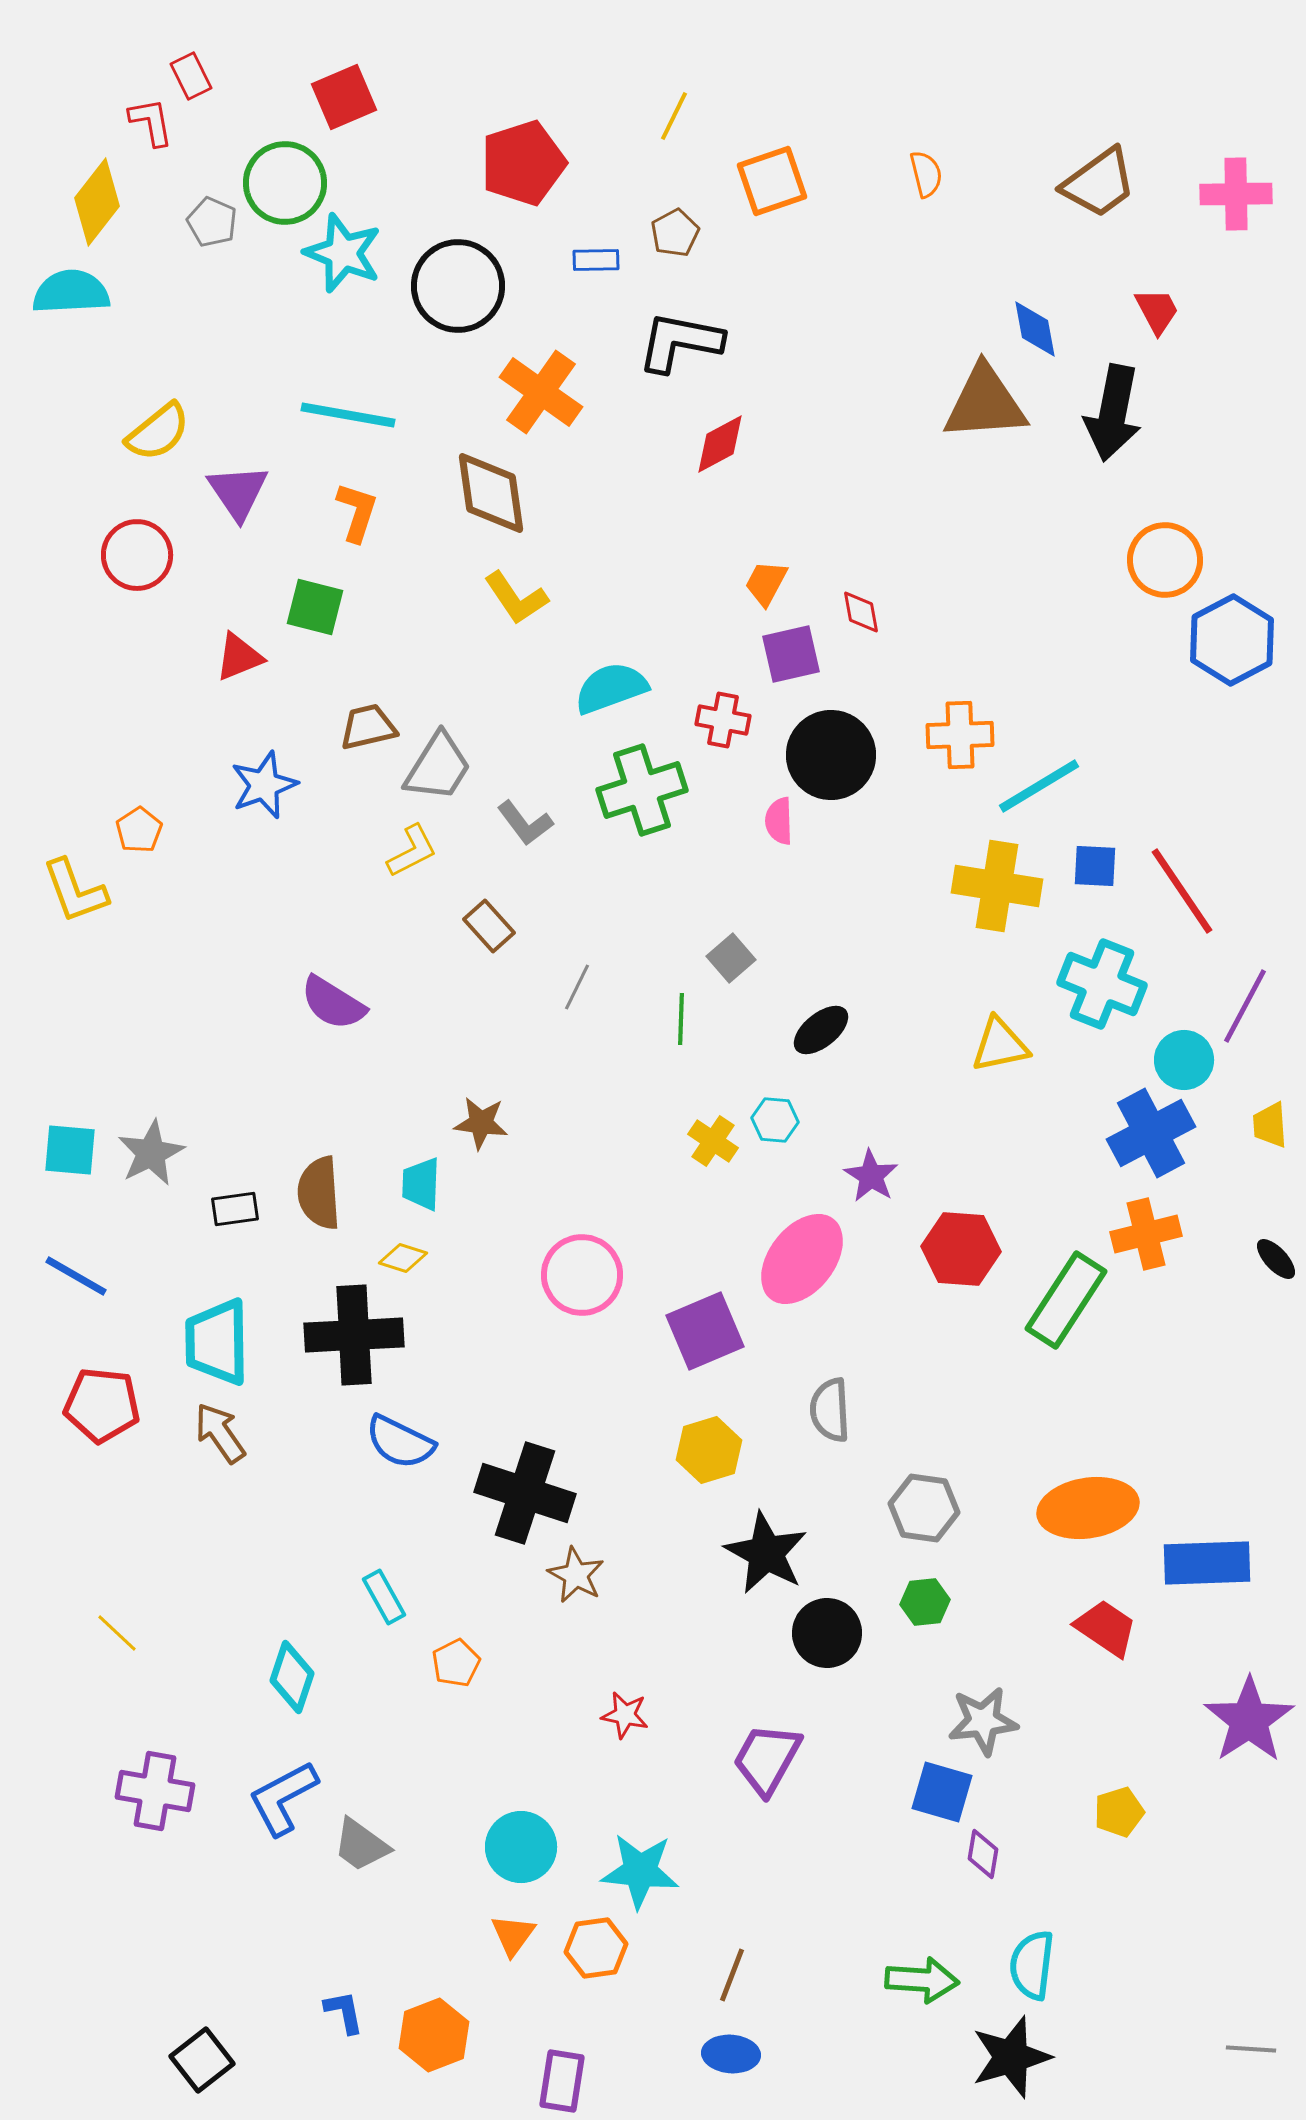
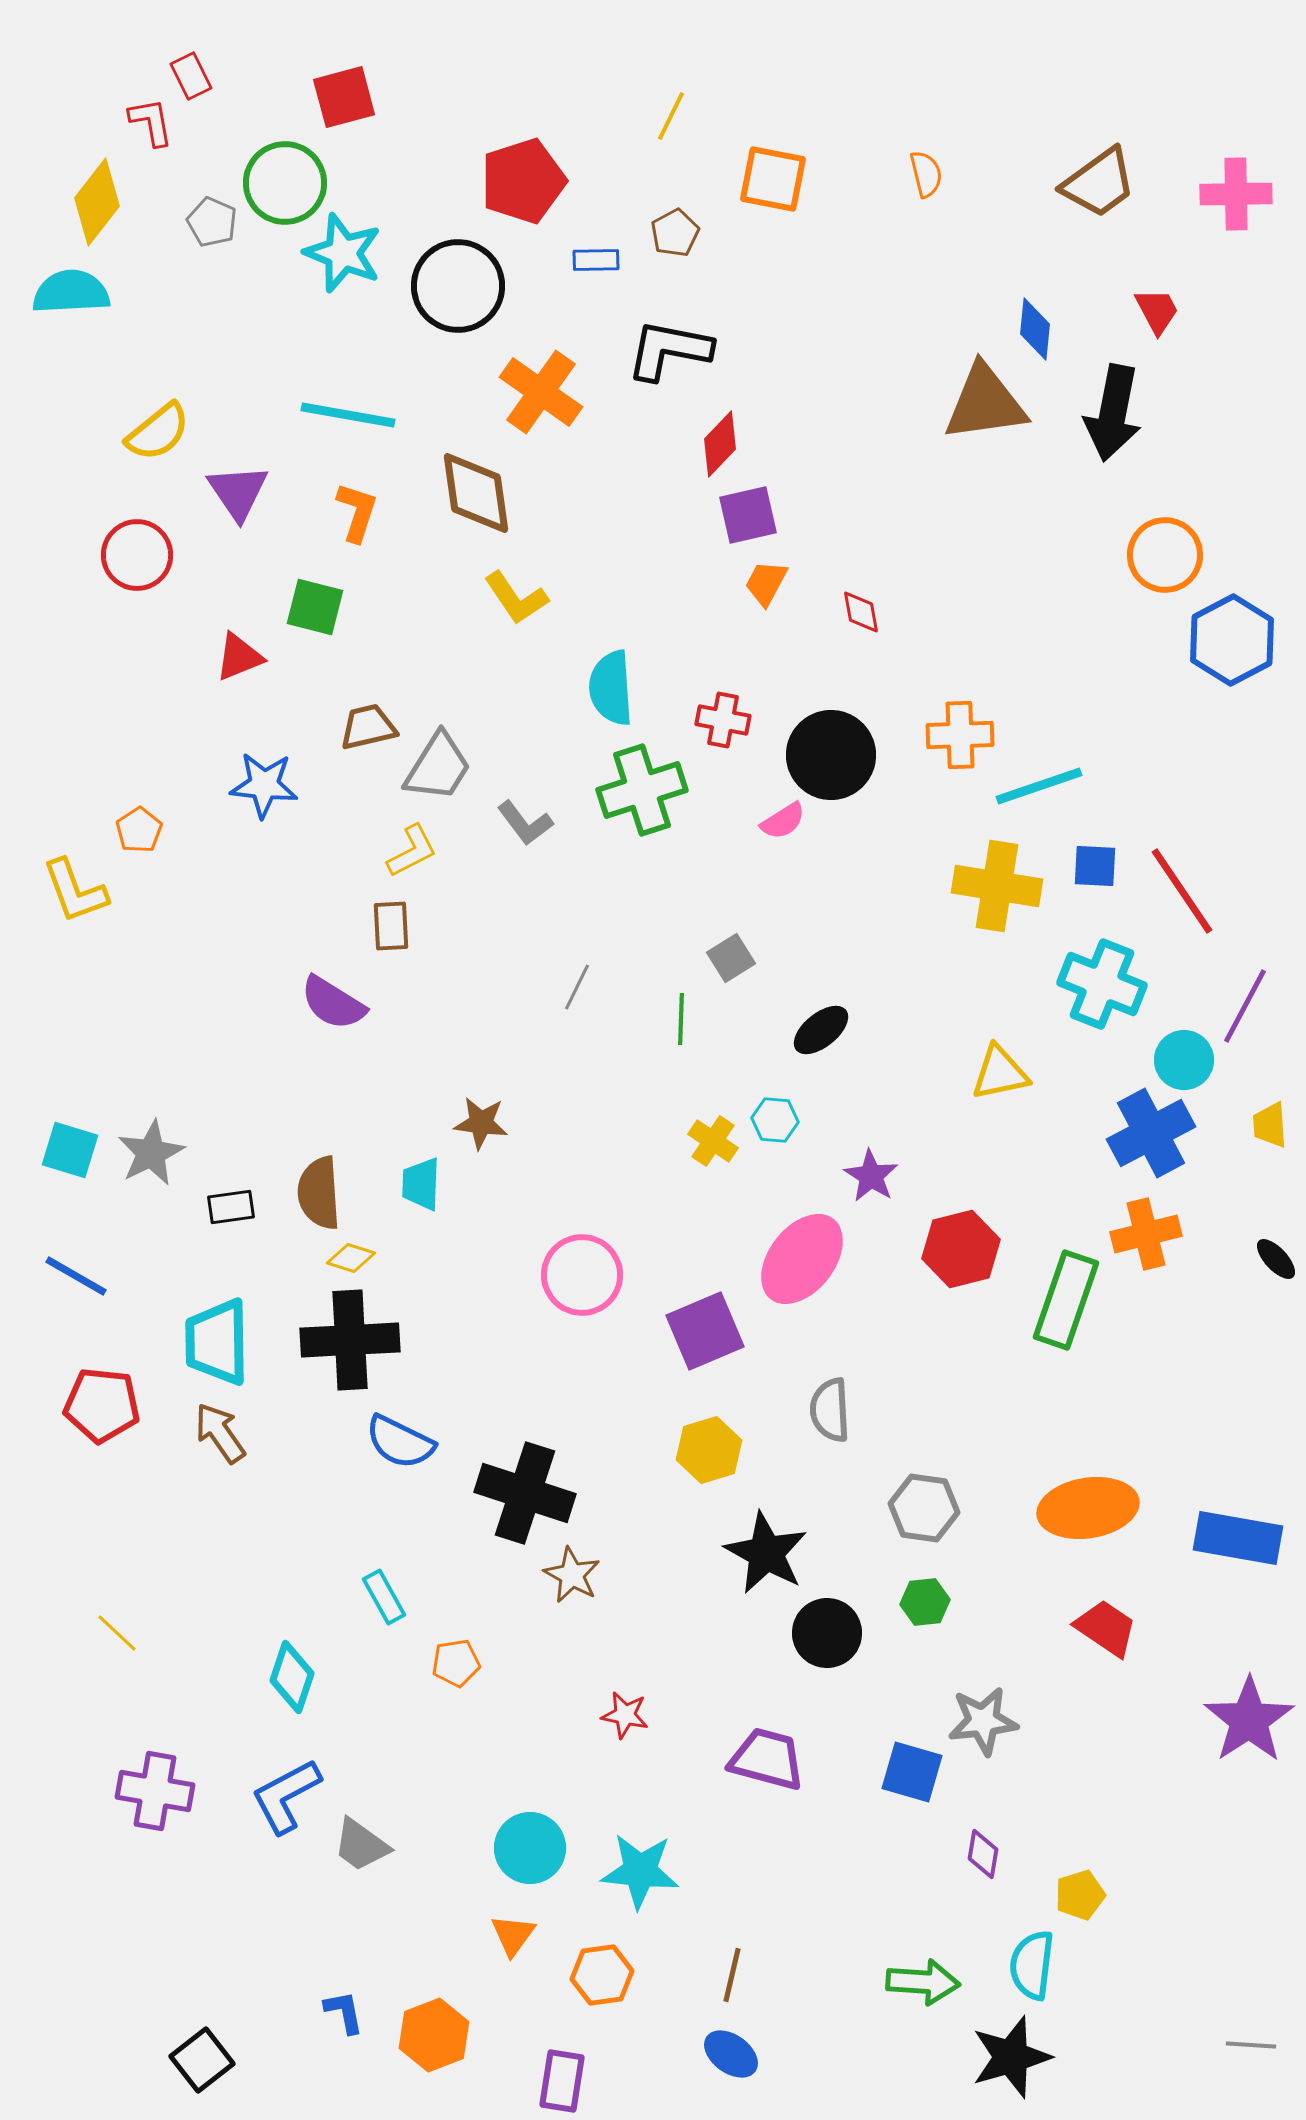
red square at (344, 97): rotated 8 degrees clockwise
yellow line at (674, 116): moved 3 px left
red pentagon at (523, 163): moved 18 px down
orange square at (772, 181): moved 1 px right, 2 px up; rotated 30 degrees clockwise
blue diamond at (1035, 329): rotated 16 degrees clockwise
black L-shape at (680, 342): moved 11 px left, 8 px down
brown triangle at (985, 403): rotated 4 degrees counterclockwise
red diamond at (720, 444): rotated 18 degrees counterclockwise
brown diamond at (491, 493): moved 15 px left
orange circle at (1165, 560): moved 5 px up
purple square at (791, 654): moved 43 px left, 139 px up
cyan semicircle at (611, 688): rotated 74 degrees counterclockwise
blue star at (264, 785): rotated 26 degrees clockwise
cyan line at (1039, 786): rotated 12 degrees clockwise
pink semicircle at (779, 821): moved 4 px right; rotated 120 degrees counterclockwise
brown rectangle at (489, 926): moved 98 px left; rotated 39 degrees clockwise
gray square at (731, 958): rotated 9 degrees clockwise
yellow triangle at (1000, 1045): moved 28 px down
cyan square at (70, 1150): rotated 12 degrees clockwise
black rectangle at (235, 1209): moved 4 px left, 2 px up
red hexagon at (961, 1249): rotated 18 degrees counterclockwise
yellow diamond at (403, 1258): moved 52 px left
green rectangle at (1066, 1300): rotated 14 degrees counterclockwise
black cross at (354, 1335): moved 4 px left, 5 px down
blue rectangle at (1207, 1563): moved 31 px right, 25 px up; rotated 12 degrees clockwise
brown star at (576, 1575): moved 4 px left
orange pentagon at (456, 1663): rotated 18 degrees clockwise
purple trapezoid at (767, 1759): rotated 76 degrees clockwise
blue square at (942, 1792): moved 30 px left, 20 px up
blue L-shape at (283, 1798): moved 3 px right, 2 px up
yellow pentagon at (1119, 1812): moved 39 px left, 83 px down
cyan circle at (521, 1847): moved 9 px right, 1 px down
orange hexagon at (596, 1948): moved 6 px right, 27 px down
brown line at (732, 1975): rotated 8 degrees counterclockwise
green arrow at (922, 1980): moved 1 px right, 2 px down
gray line at (1251, 2049): moved 4 px up
blue ellipse at (731, 2054): rotated 32 degrees clockwise
